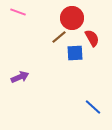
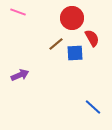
brown line: moved 3 px left, 7 px down
purple arrow: moved 2 px up
